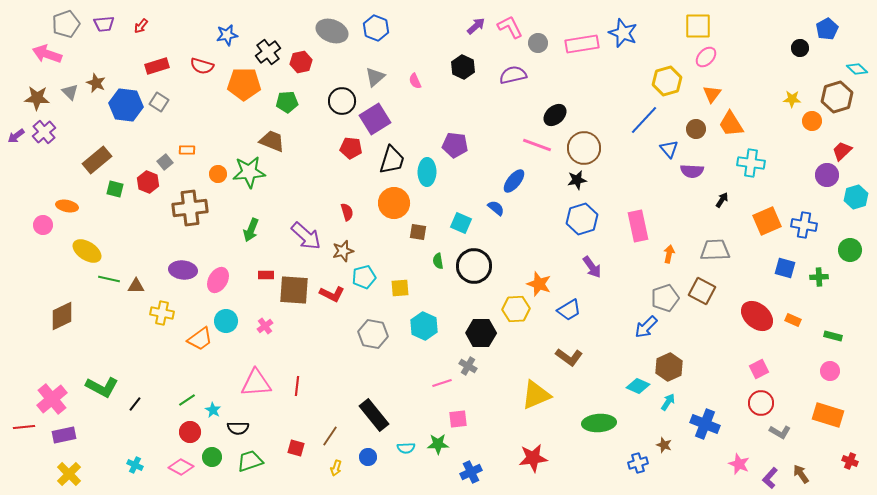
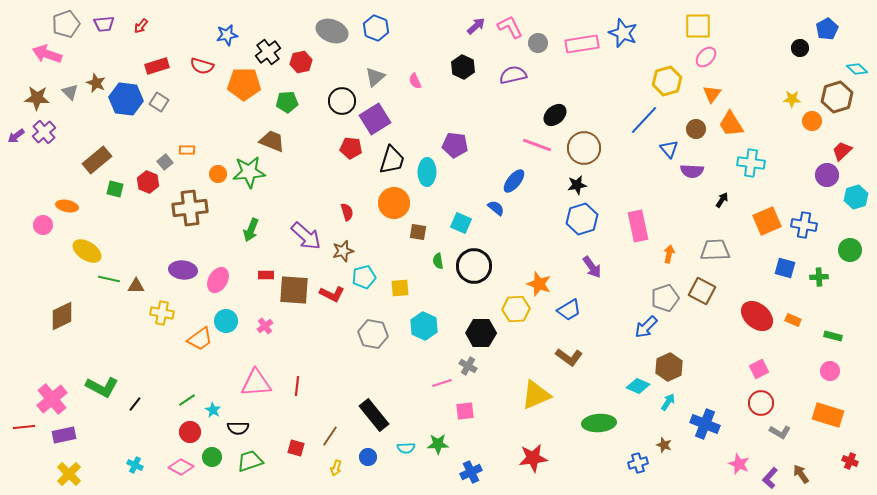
blue hexagon at (126, 105): moved 6 px up
black star at (577, 180): moved 5 px down
pink square at (458, 419): moved 7 px right, 8 px up
